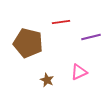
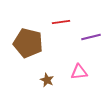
pink triangle: rotated 18 degrees clockwise
